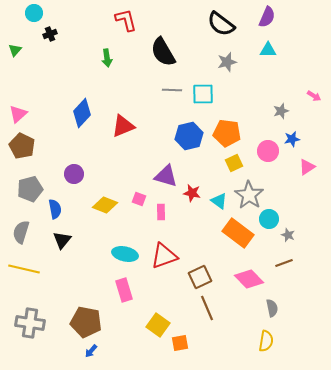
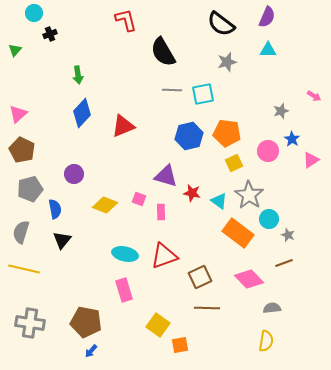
green arrow at (107, 58): moved 29 px left, 17 px down
cyan square at (203, 94): rotated 10 degrees counterclockwise
blue star at (292, 139): rotated 28 degrees counterclockwise
brown pentagon at (22, 146): moved 4 px down
pink triangle at (307, 167): moved 4 px right, 7 px up
brown line at (207, 308): rotated 65 degrees counterclockwise
gray semicircle at (272, 308): rotated 84 degrees counterclockwise
orange square at (180, 343): moved 2 px down
